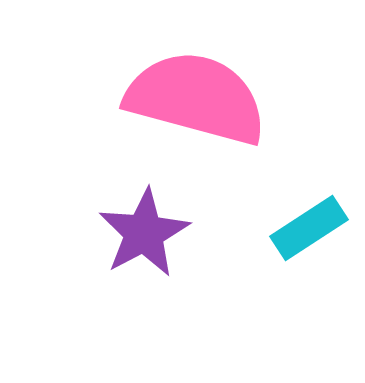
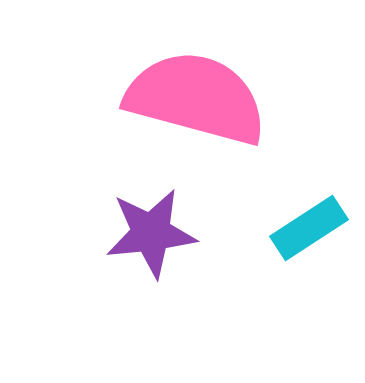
purple star: moved 7 px right; rotated 22 degrees clockwise
